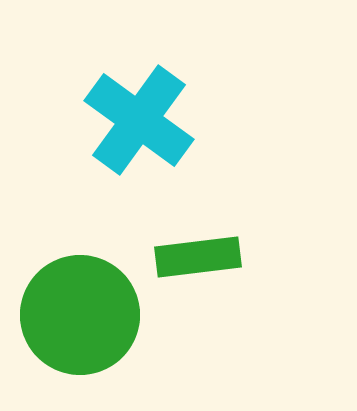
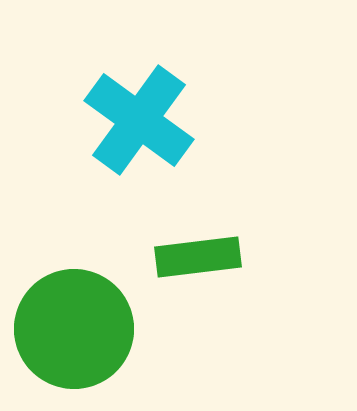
green circle: moved 6 px left, 14 px down
